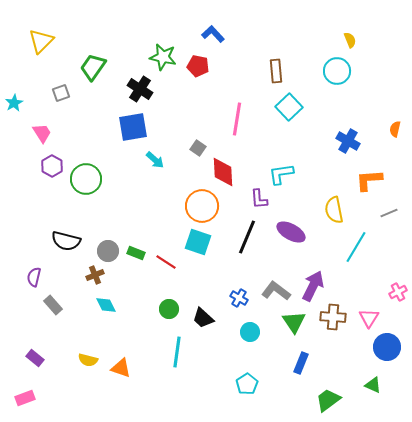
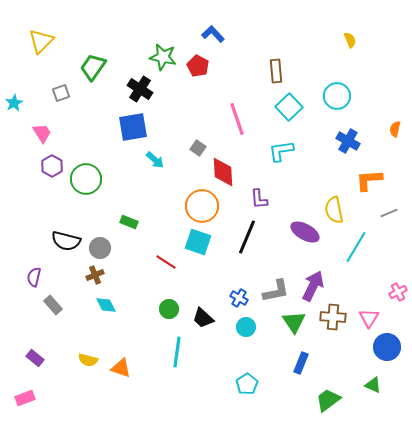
red pentagon at (198, 66): rotated 15 degrees clockwise
cyan circle at (337, 71): moved 25 px down
pink line at (237, 119): rotated 28 degrees counterclockwise
cyan L-shape at (281, 174): moved 23 px up
purple ellipse at (291, 232): moved 14 px right
gray circle at (108, 251): moved 8 px left, 3 px up
green rectangle at (136, 253): moved 7 px left, 31 px up
gray L-shape at (276, 291): rotated 132 degrees clockwise
cyan circle at (250, 332): moved 4 px left, 5 px up
